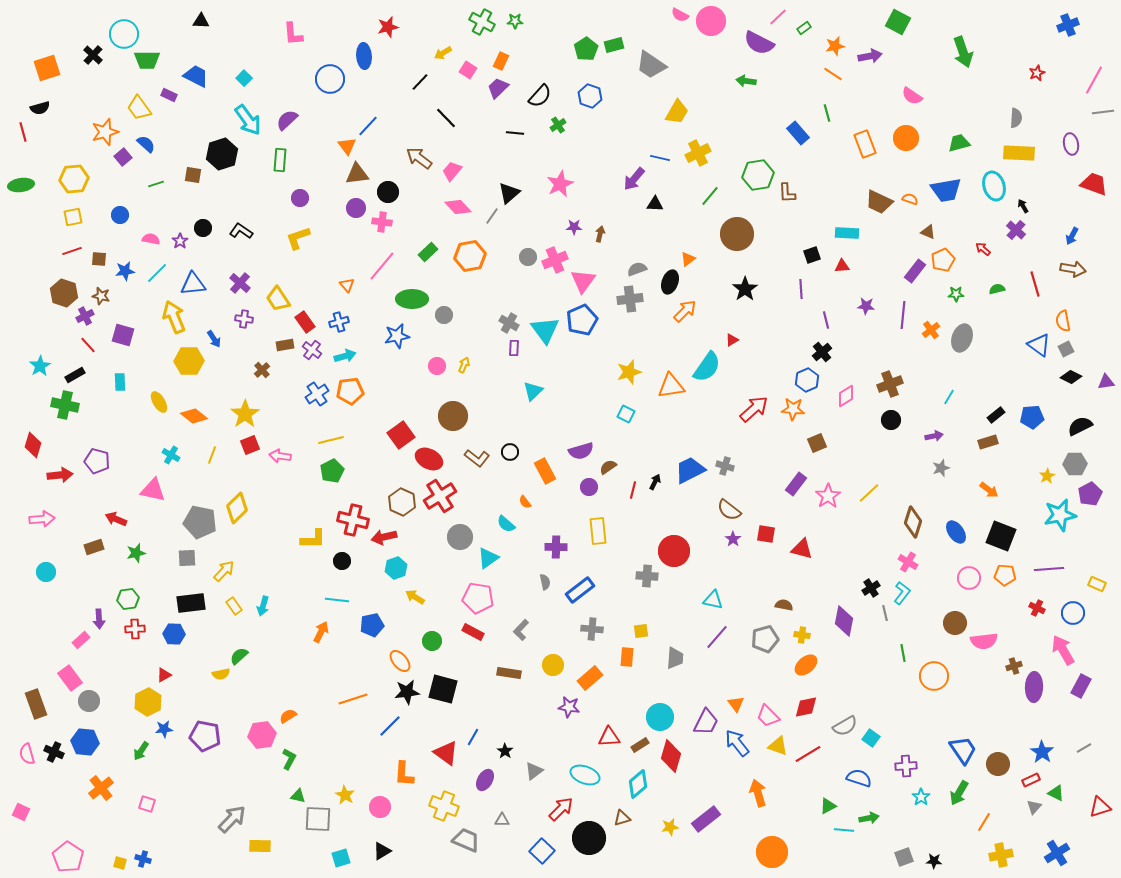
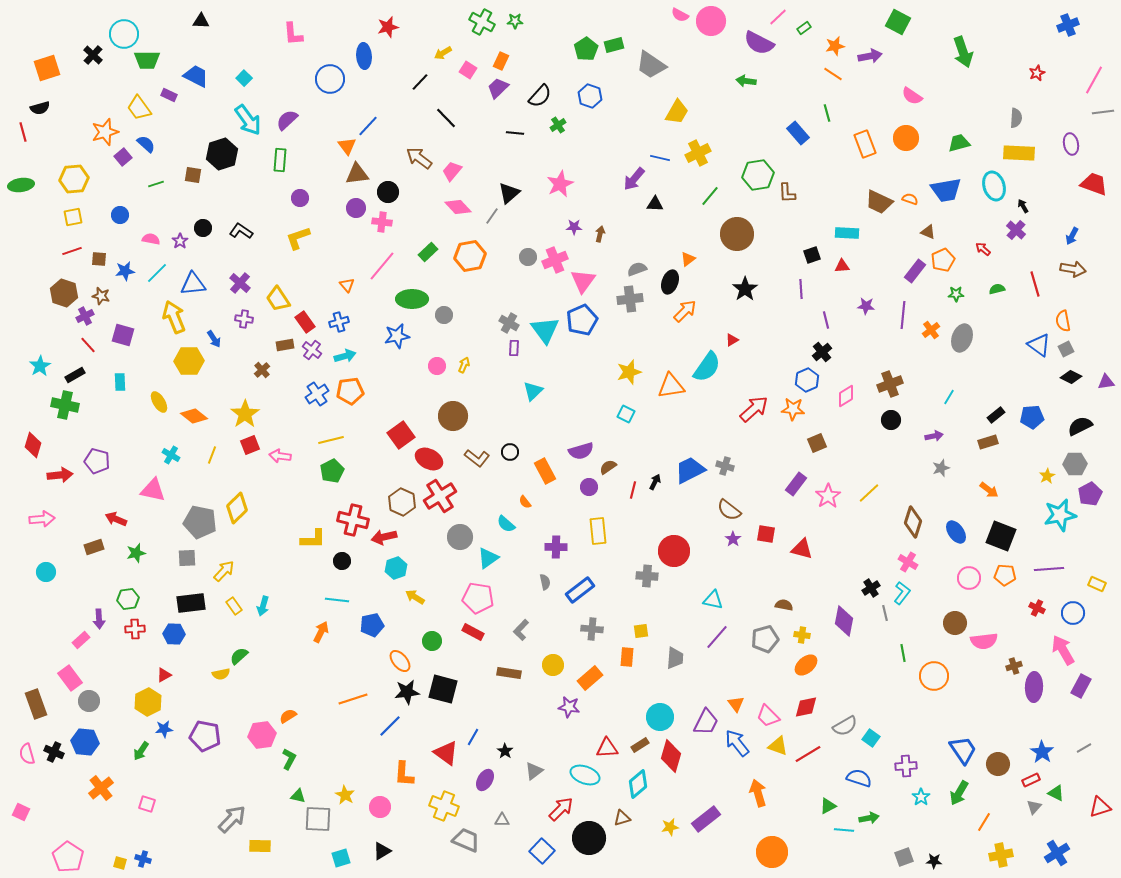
red triangle at (609, 737): moved 2 px left, 11 px down
